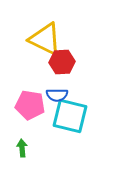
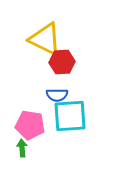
pink pentagon: moved 20 px down
cyan square: rotated 18 degrees counterclockwise
